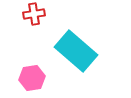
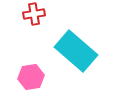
pink hexagon: moved 1 px left, 1 px up
